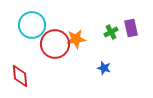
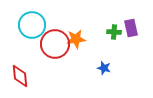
green cross: moved 3 px right; rotated 32 degrees clockwise
